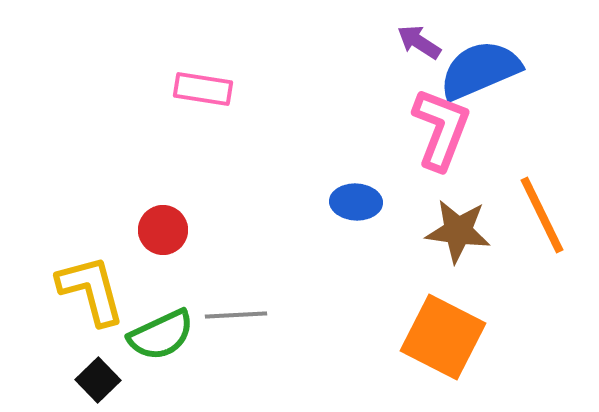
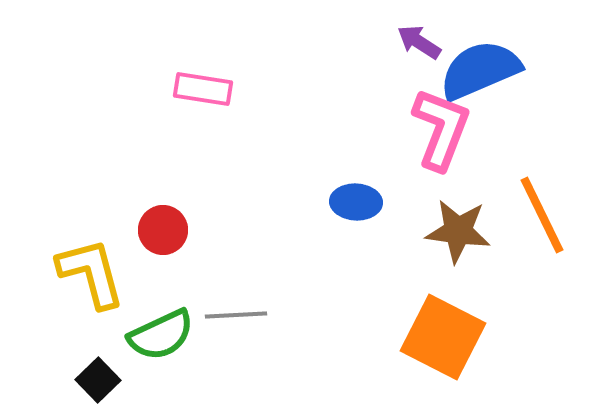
yellow L-shape: moved 17 px up
